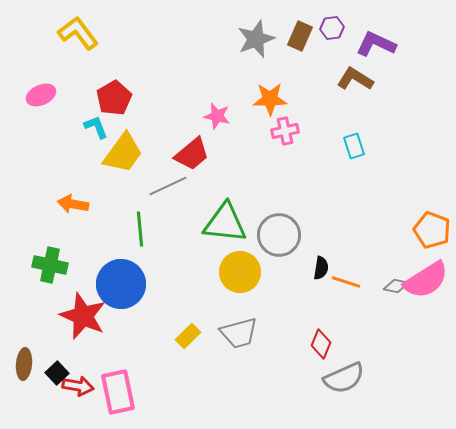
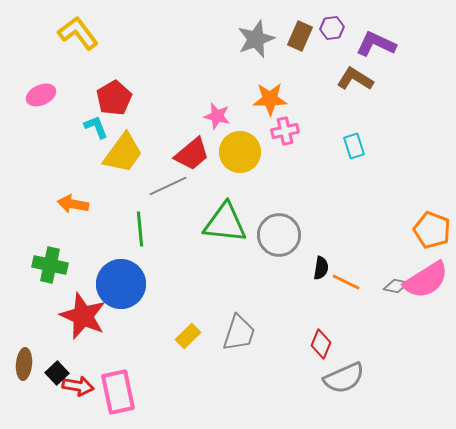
yellow circle: moved 120 px up
orange line: rotated 8 degrees clockwise
gray trapezoid: rotated 57 degrees counterclockwise
